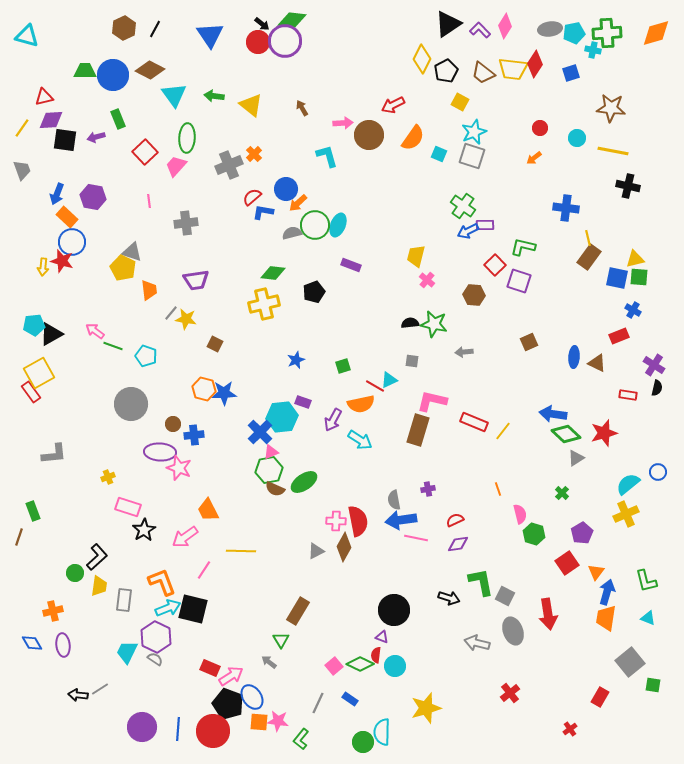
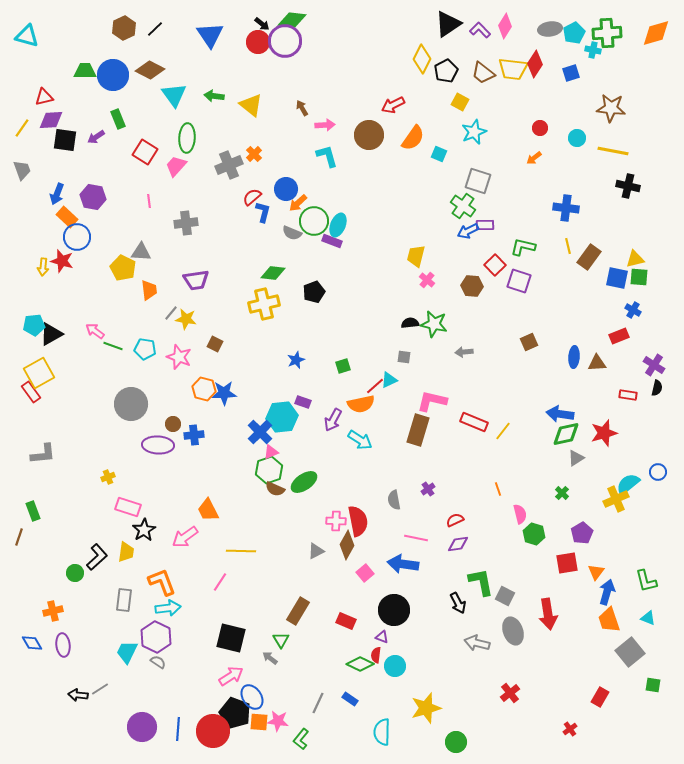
black line at (155, 29): rotated 18 degrees clockwise
cyan pentagon at (574, 33): rotated 15 degrees counterclockwise
pink arrow at (343, 123): moved 18 px left, 2 px down
purple arrow at (96, 137): rotated 18 degrees counterclockwise
red square at (145, 152): rotated 15 degrees counterclockwise
gray square at (472, 156): moved 6 px right, 25 px down
blue L-shape at (263, 212): rotated 95 degrees clockwise
green circle at (315, 225): moved 1 px left, 4 px up
gray semicircle at (292, 233): rotated 144 degrees counterclockwise
yellow line at (588, 238): moved 20 px left, 8 px down
blue circle at (72, 242): moved 5 px right, 5 px up
gray triangle at (132, 252): moved 9 px right; rotated 15 degrees counterclockwise
purple rectangle at (351, 265): moved 19 px left, 24 px up
brown hexagon at (474, 295): moved 2 px left, 9 px up
cyan pentagon at (146, 356): moved 1 px left, 7 px up; rotated 10 degrees counterclockwise
gray square at (412, 361): moved 8 px left, 4 px up
brown triangle at (597, 363): rotated 30 degrees counterclockwise
red line at (375, 386): rotated 72 degrees counterclockwise
blue arrow at (553, 414): moved 7 px right
green diamond at (566, 434): rotated 56 degrees counterclockwise
purple ellipse at (160, 452): moved 2 px left, 7 px up
gray L-shape at (54, 454): moved 11 px left
pink star at (179, 468): moved 111 px up
green hexagon at (269, 470): rotated 8 degrees counterclockwise
purple cross at (428, 489): rotated 24 degrees counterclockwise
yellow cross at (626, 514): moved 10 px left, 15 px up
blue arrow at (401, 520): moved 2 px right, 44 px down; rotated 16 degrees clockwise
brown diamond at (344, 547): moved 3 px right, 2 px up
red square at (567, 563): rotated 25 degrees clockwise
pink line at (204, 570): moved 16 px right, 12 px down
yellow trapezoid at (99, 586): moved 27 px right, 34 px up
black arrow at (449, 598): moved 9 px right, 5 px down; rotated 45 degrees clockwise
cyan arrow at (168, 608): rotated 15 degrees clockwise
black square at (193, 609): moved 38 px right, 29 px down
orange trapezoid at (606, 618): moved 3 px right, 2 px down; rotated 28 degrees counterclockwise
gray semicircle at (155, 659): moved 3 px right, 3 px down
gray arrow at (269, 662): moved 1 px right, 4 px up
gray square at (630, 662): moved 10 px up
pink square at (334, 666): moved 31 px right, 93 px up
red rectangle at (210, 668): moved 136 px right, 47 px up
black pentagon at (228, 704): moved 7 px right, 9 px down
green circle at (363, 742): moved 93 px right
